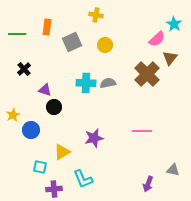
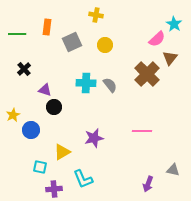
gray semicircle: moved 2 px right, 2 px down; rotated 63 degrees clockwise
